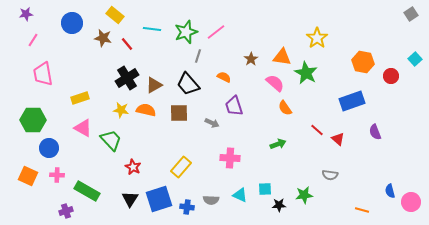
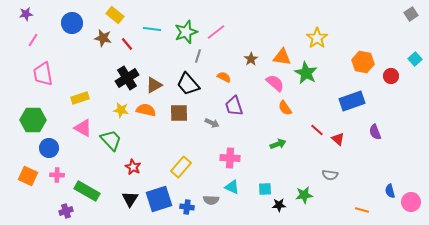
cyan triangle at (240, 195): moved 8 px left, 8 px up
